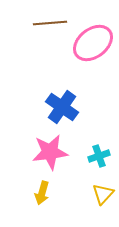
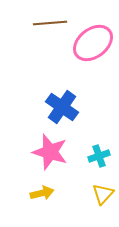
pink star: rotated 24 degrees clockwise
yellow arrow: rotated 120 degrees counterclockwise
